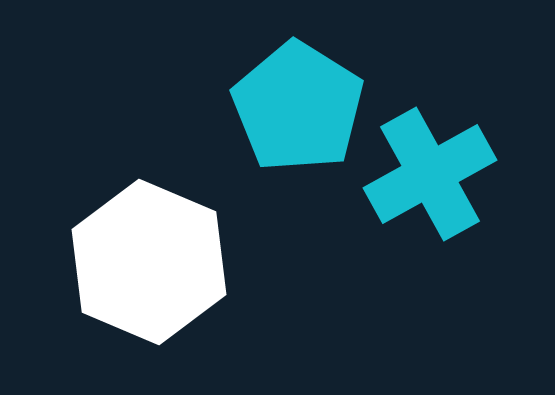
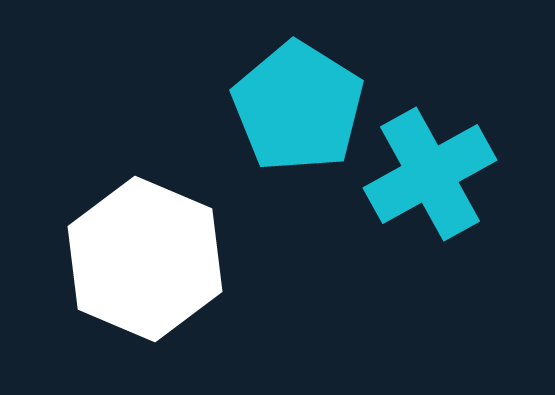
white hexagon: moved 4 px left, 3 px up
